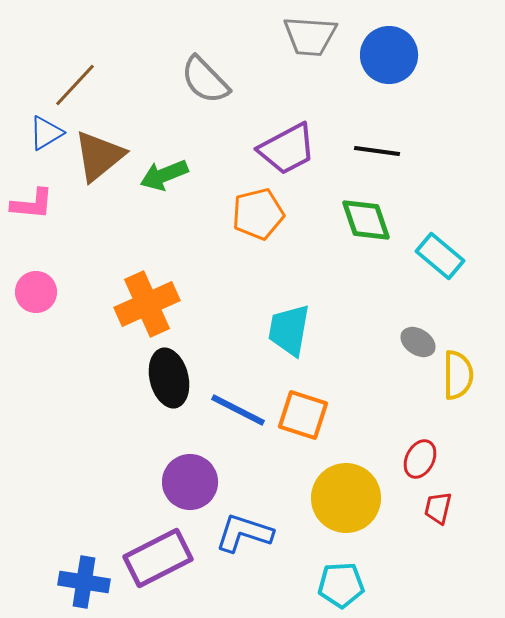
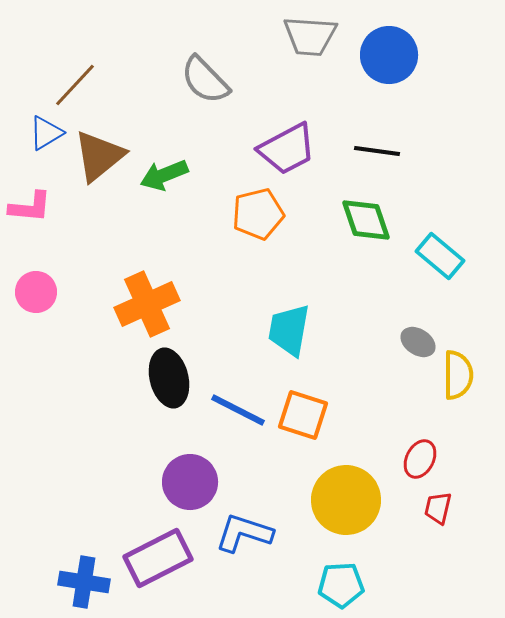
pink L-shape: moved 2 px left, 3 px down
yellow circle: moved 2 px down
